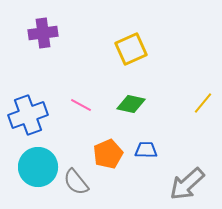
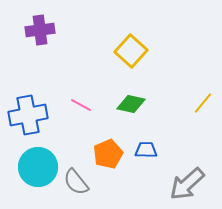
purple cross: moved 3 px left, 3 px up
yellow square: moved 2 px down; rotated 24 degrees counterclockwise
blue cross: rotated 9 degrees clockwise
